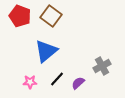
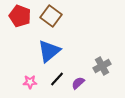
blue triangle: moved 3 px right
